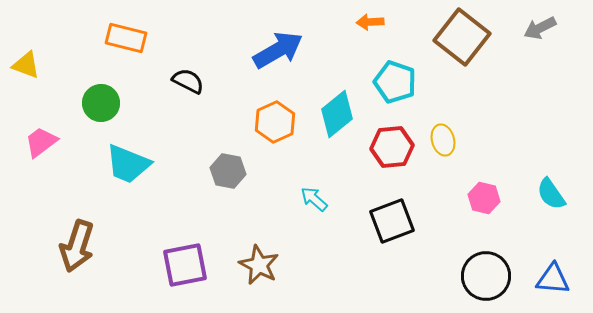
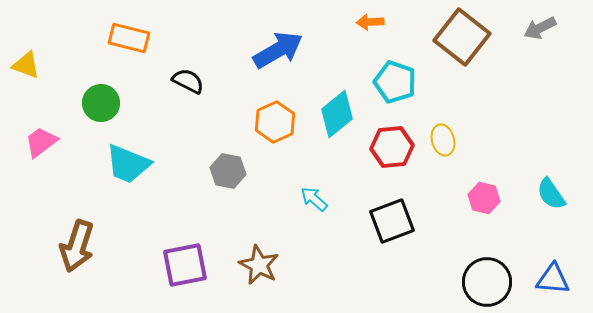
orange rectangle: moved 3 px right
black circle: moved 1 px right, 6 px down
